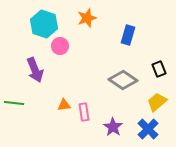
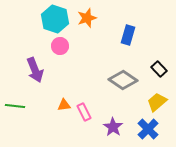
cyan hexagon: moved 11 px right, 5 px up
black rectangle: rotated 21 degrees counterclockwise
green line: moved 1 px right, 3 px down
pink rectangle: rotated 18 degrees counterclockwise
